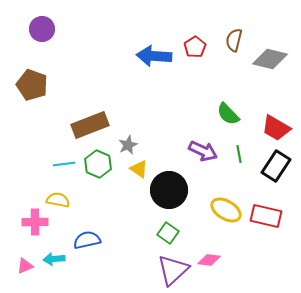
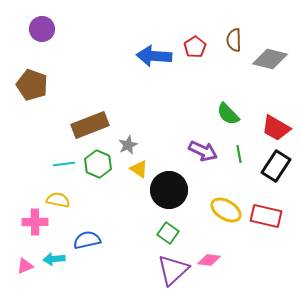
brown semicircle: rotated 15 degrees counterclockwise
